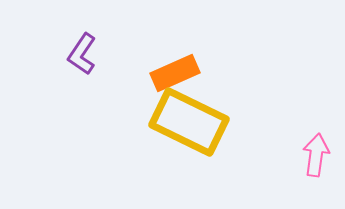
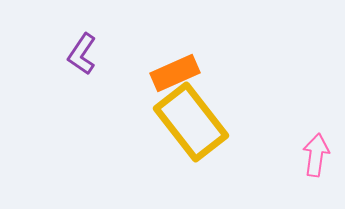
yellow rectangle: moved 2 px right; rotated 26 degrees clockwise
